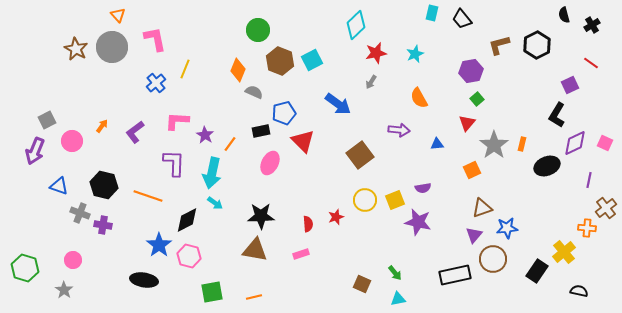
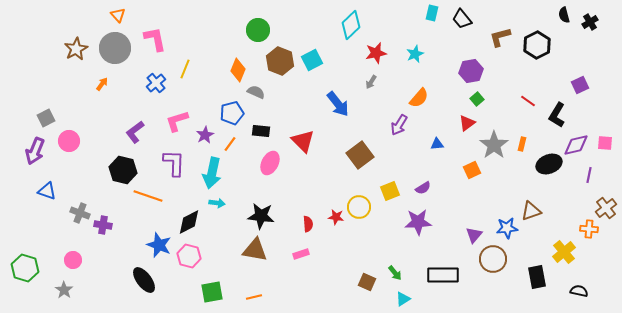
cyan diamond at (356, 25): moved 5 px left
black cross at (592, 25): moved 2 px left, 3 px up
brown L-shape at (499, 45): moved 1 px right, 8 px up
gray circle at (112, 47): moved 3 px right, 1 px down
brown star at (76, 49): rotated 15 degrees clockwise
red line at (591, 63): moved 63 px left, 38 px down
purple square at (570, 85): moved 10 px right
gray semicircle at (254, 92): moved 2 px right
orange semicircle at (419, 98): rotated 110 degrees counterclockwise
blue arrow at (338, 104): rotated 16 degrees clockwise
blue pentagon at (284, 113): moved 52 px left
gray square at (47, 120): moved 1 px left, 2 px up
pink L-shape at (177, 121): rotated 20 degrees counterclockwise
red triangle at (467, 123): rotated 12 degrees clockwise
orange arrow at (102, 126): moved 42 px up
purple arrow at (399, 130): moved 5 px up; rotated 115 degrees clockwise
black rectangle at (261, 131): rotated 18 degrees clockwise
purple star at (205, 135): rotated 12 degrees clockwise
pink circle at (72, 141): moved 3 px left
purple diamond at (575, 143): moved 1 px right, 2 px down; rotated 12 degrees clockwise
pink square at (605, 143): rotated 21 degrees counterclockwise
black ellipse at (547, 166): moved 2 px right, 2 px up
purple line at (589, 180): moved 5 px up
black hexagon at (104, 185): moved 19 px right, 15 px up
blue triangle at (59, 186): moved 12 px left, 5 px down
purple semicircle at (423, 188): rotated 21 degrees counterclockwise
yellow circle at (365, 200): moved 6 px left, 7 px down
yellow square at (395, 200): moved 5 px left, 9 px up
cyan arrow at (215, 203): moved 2 px right; rotated 28 degrees counterclockwise
brown triangle at (482, 208): moved 49 px right, 3 px down
black star at (261, 216): rotated 8 degrees clockwise
red star at (336, 217): rotated 28 degrees clockwise
black diamond at (187, 220): moved 2 px right, 2 px down
purple star at (418, 222): rotated 16 degrees counterclockwise
orange cross at (587, 228): moved 2 px right, 1 px down
blue star at (159, 245): rotated 15 degrees counterclockwise
black rectangle at (537, 271): moved 6 px down; rotated 45 degrees counterclockwise
black rectangle at (455, 275): moved 12 px left; rotated 12 degrees clockwise
black ellipse at (144, 280): rotated 44 degrees clockwise
brown square at (362, 284): moved 5 px right, 2 px up
cyan triangle at (398, 299): moved 5 px right; rotated 21 degrees counterclockwise
